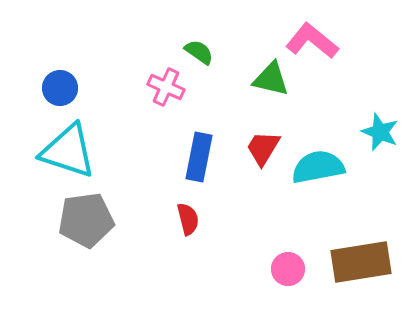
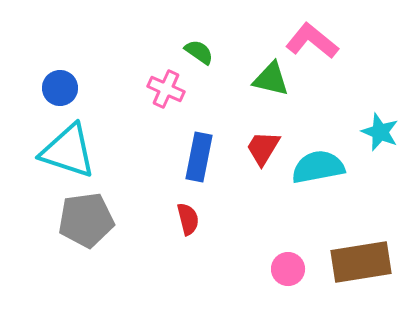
pink cross: moved 2 px down
